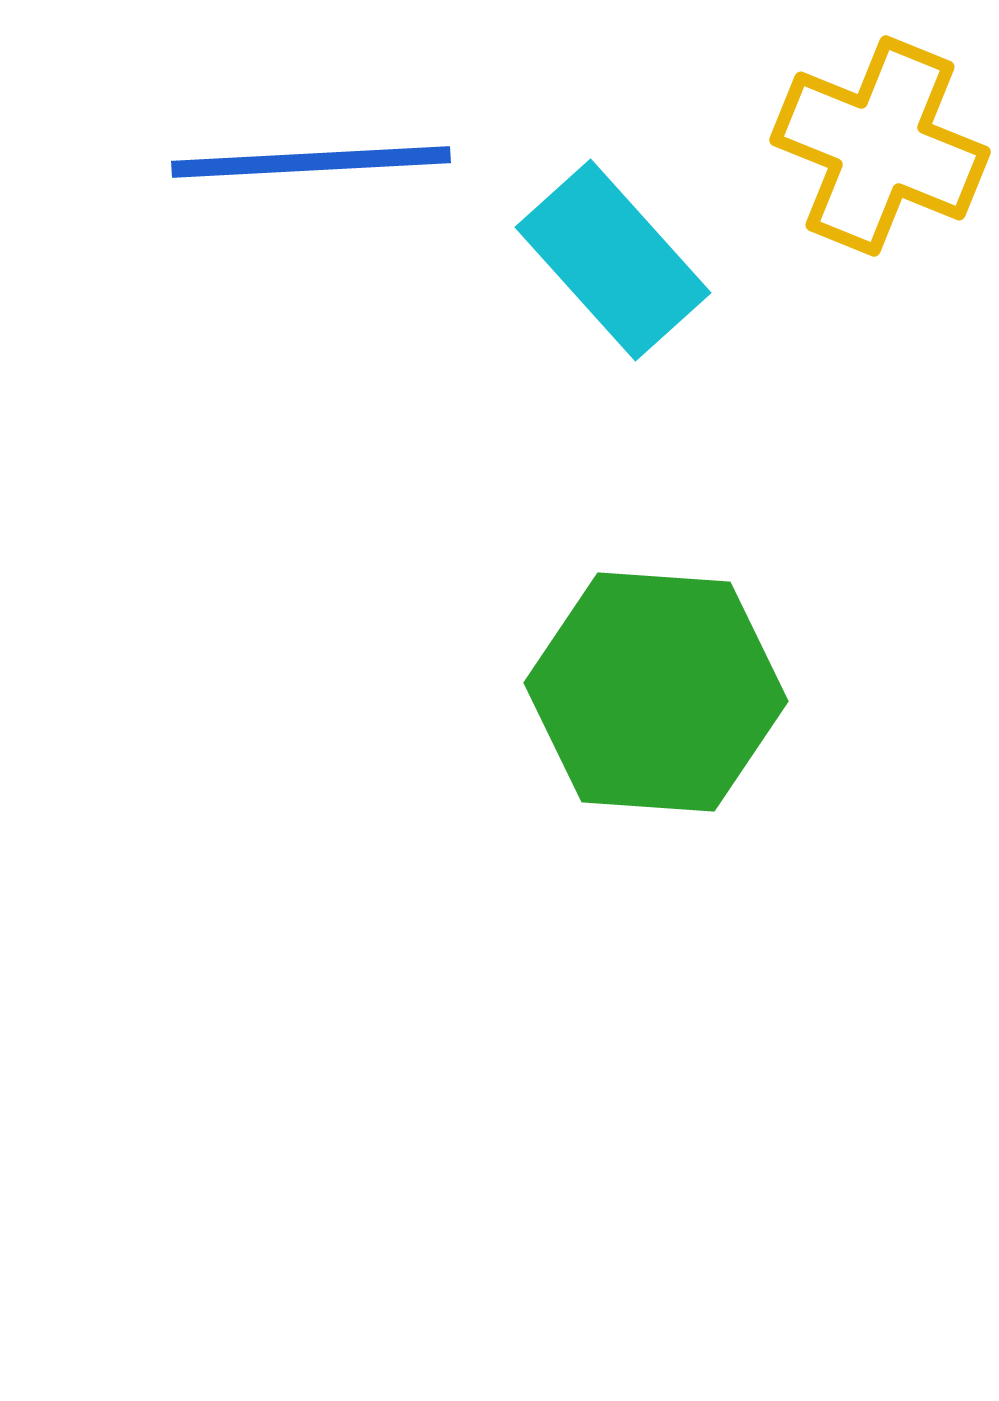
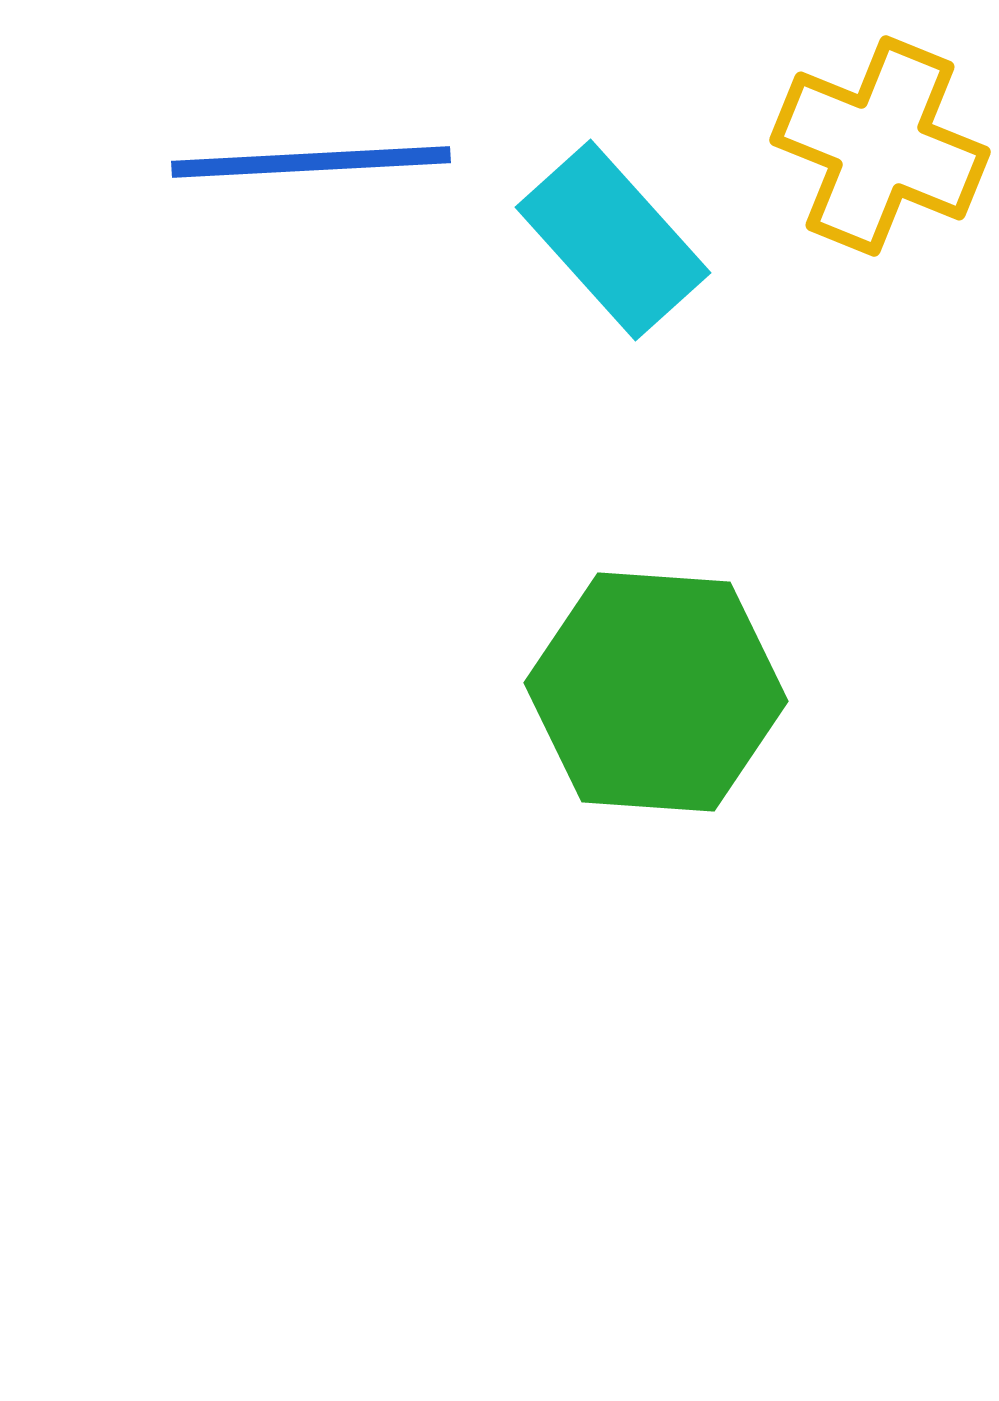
cyan rectangle: moved 20 px up
